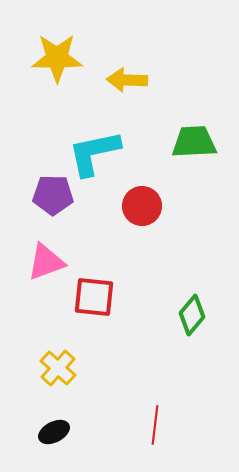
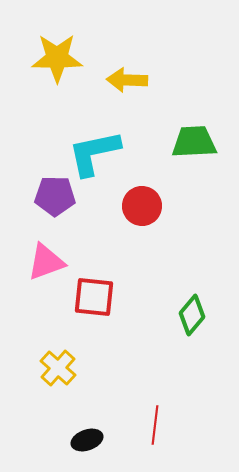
purple pentagon: moved 2 px right, 1 px down
black ellipse: moved 33 px right, 8 px down; rotated 8 degrees clockwise
